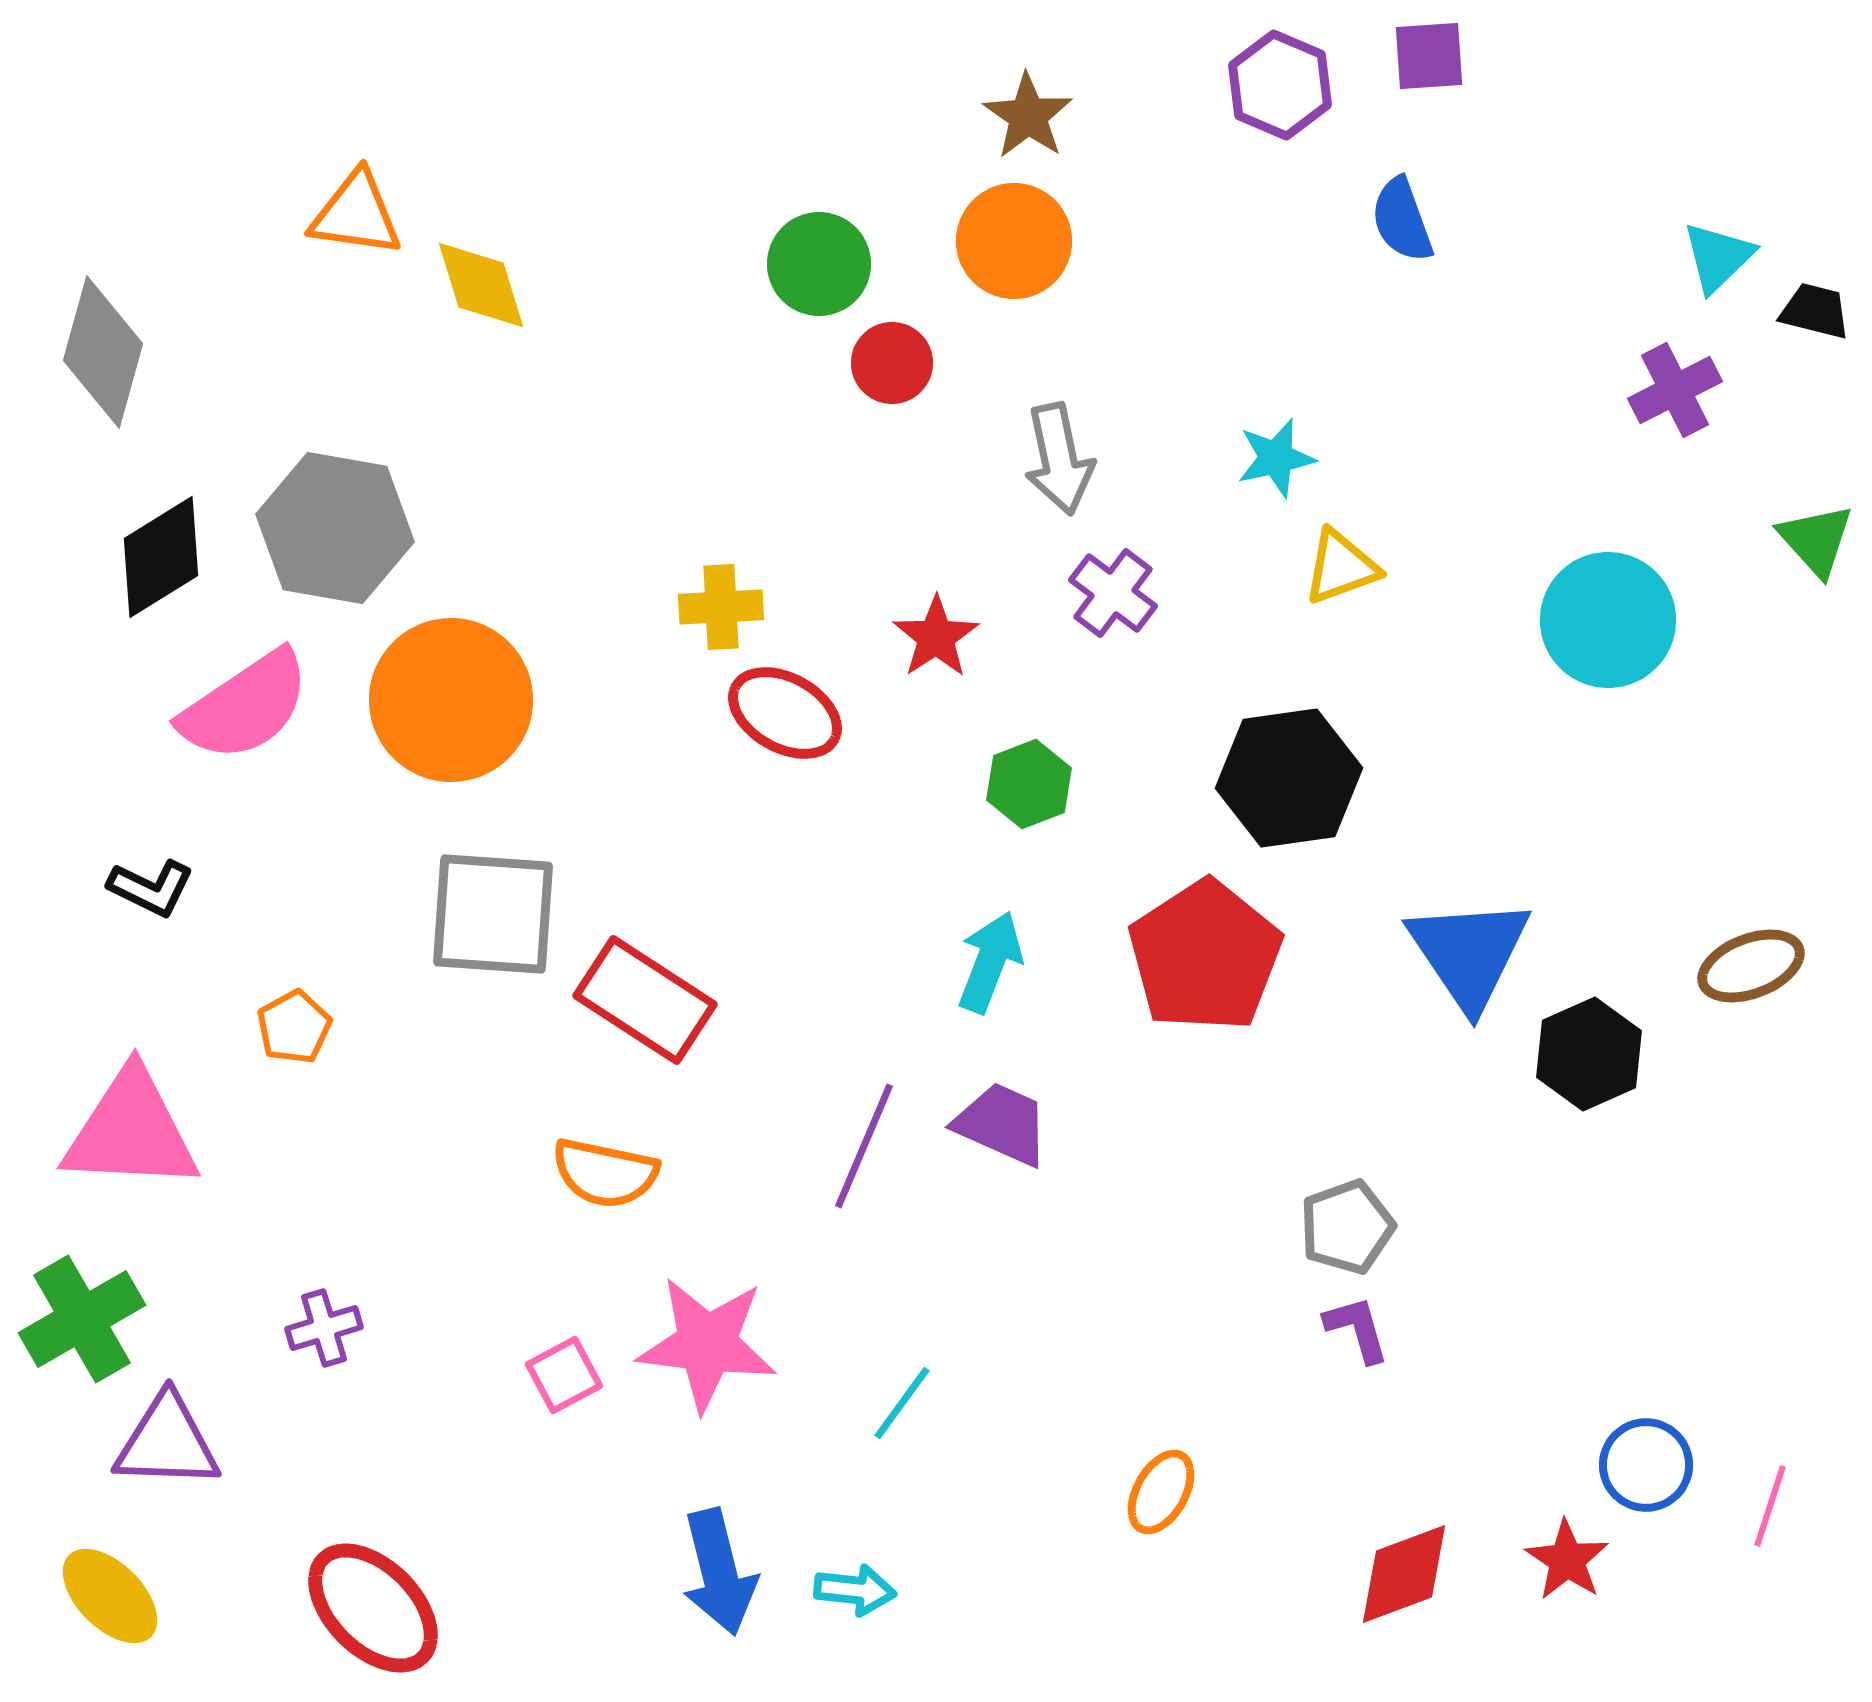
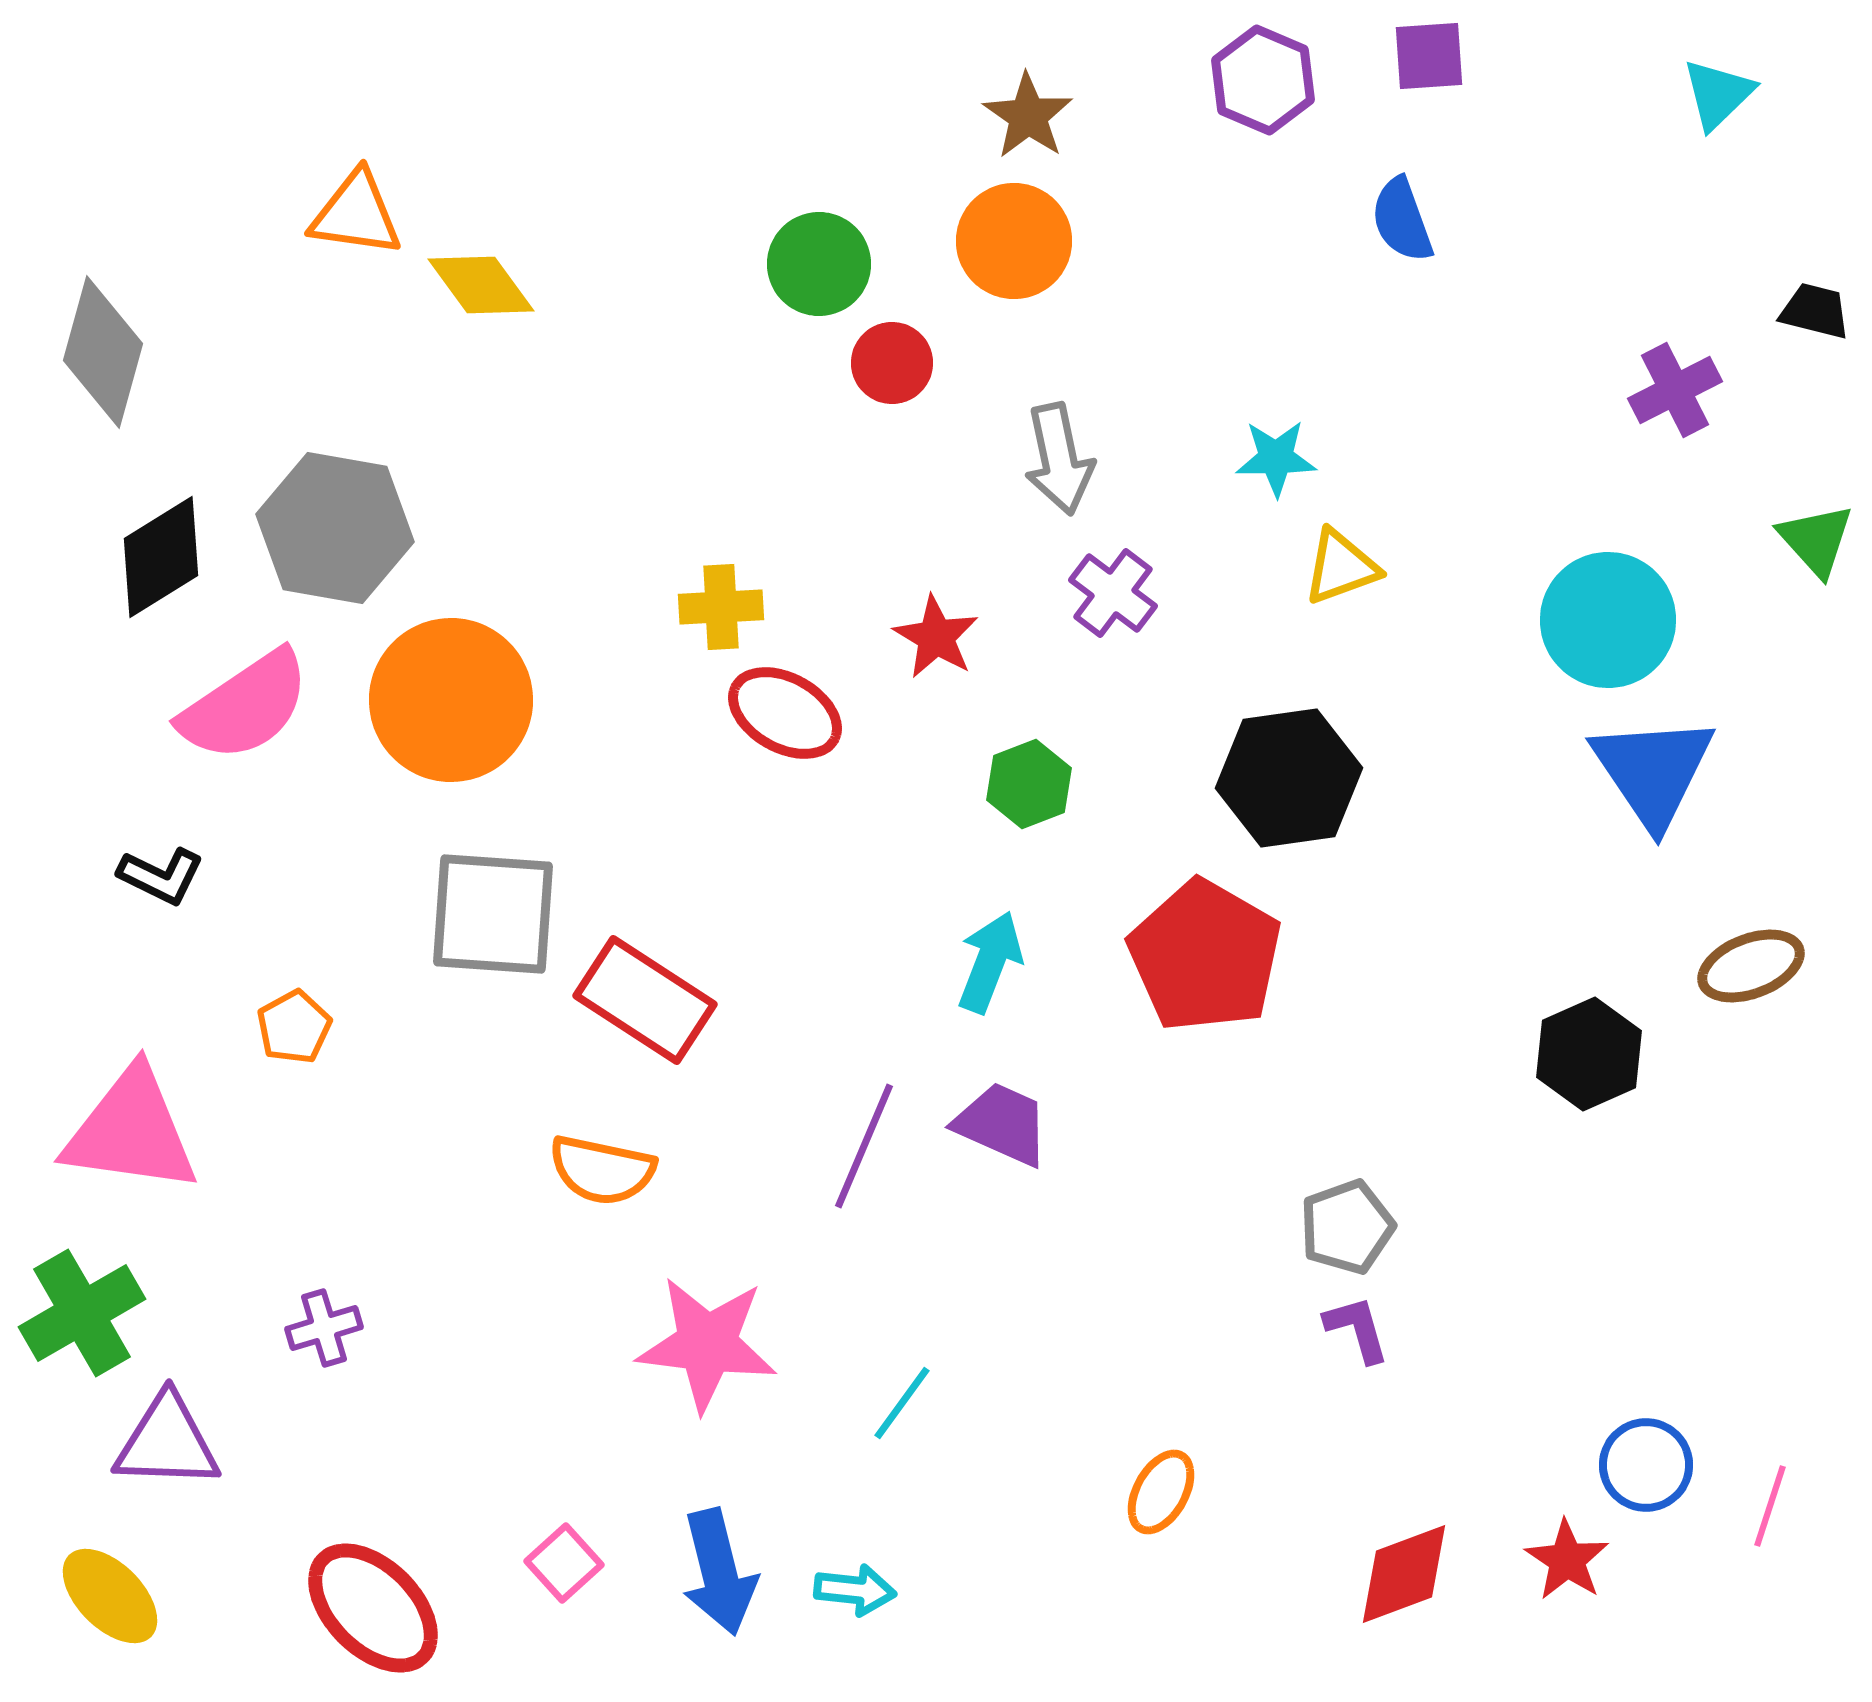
purple hexagon at (1280, 85): moved 17 px left, 5 px up
cyan triangle at (1718, 257): moved 163 px up
yellow diamond at (481, 285): rotated 19 degrees counterclockwise
cyan star at (1276, 458): rotated 12 degrees clockwise
red star at (936, 637): rotated 8 degrees counterclockwise
black L-shape at (151, 888): moved 10 px right, 12 px up
blue triangle at (1469, 953): moved 184 px right, 182 px up
red pentagon at (1205, 956): rotated 9 degrees counterclockwise
pink triangle at (131, 1131): rotated 5 degrees clockwise
orange semicircle at (605, 1173): moved 3 px left, 3 px up
green cross at (82, 1319): moved 6 px up
pink square at (564, 1375): moved 188 px down; rotated 14 degrees counterclockwise
